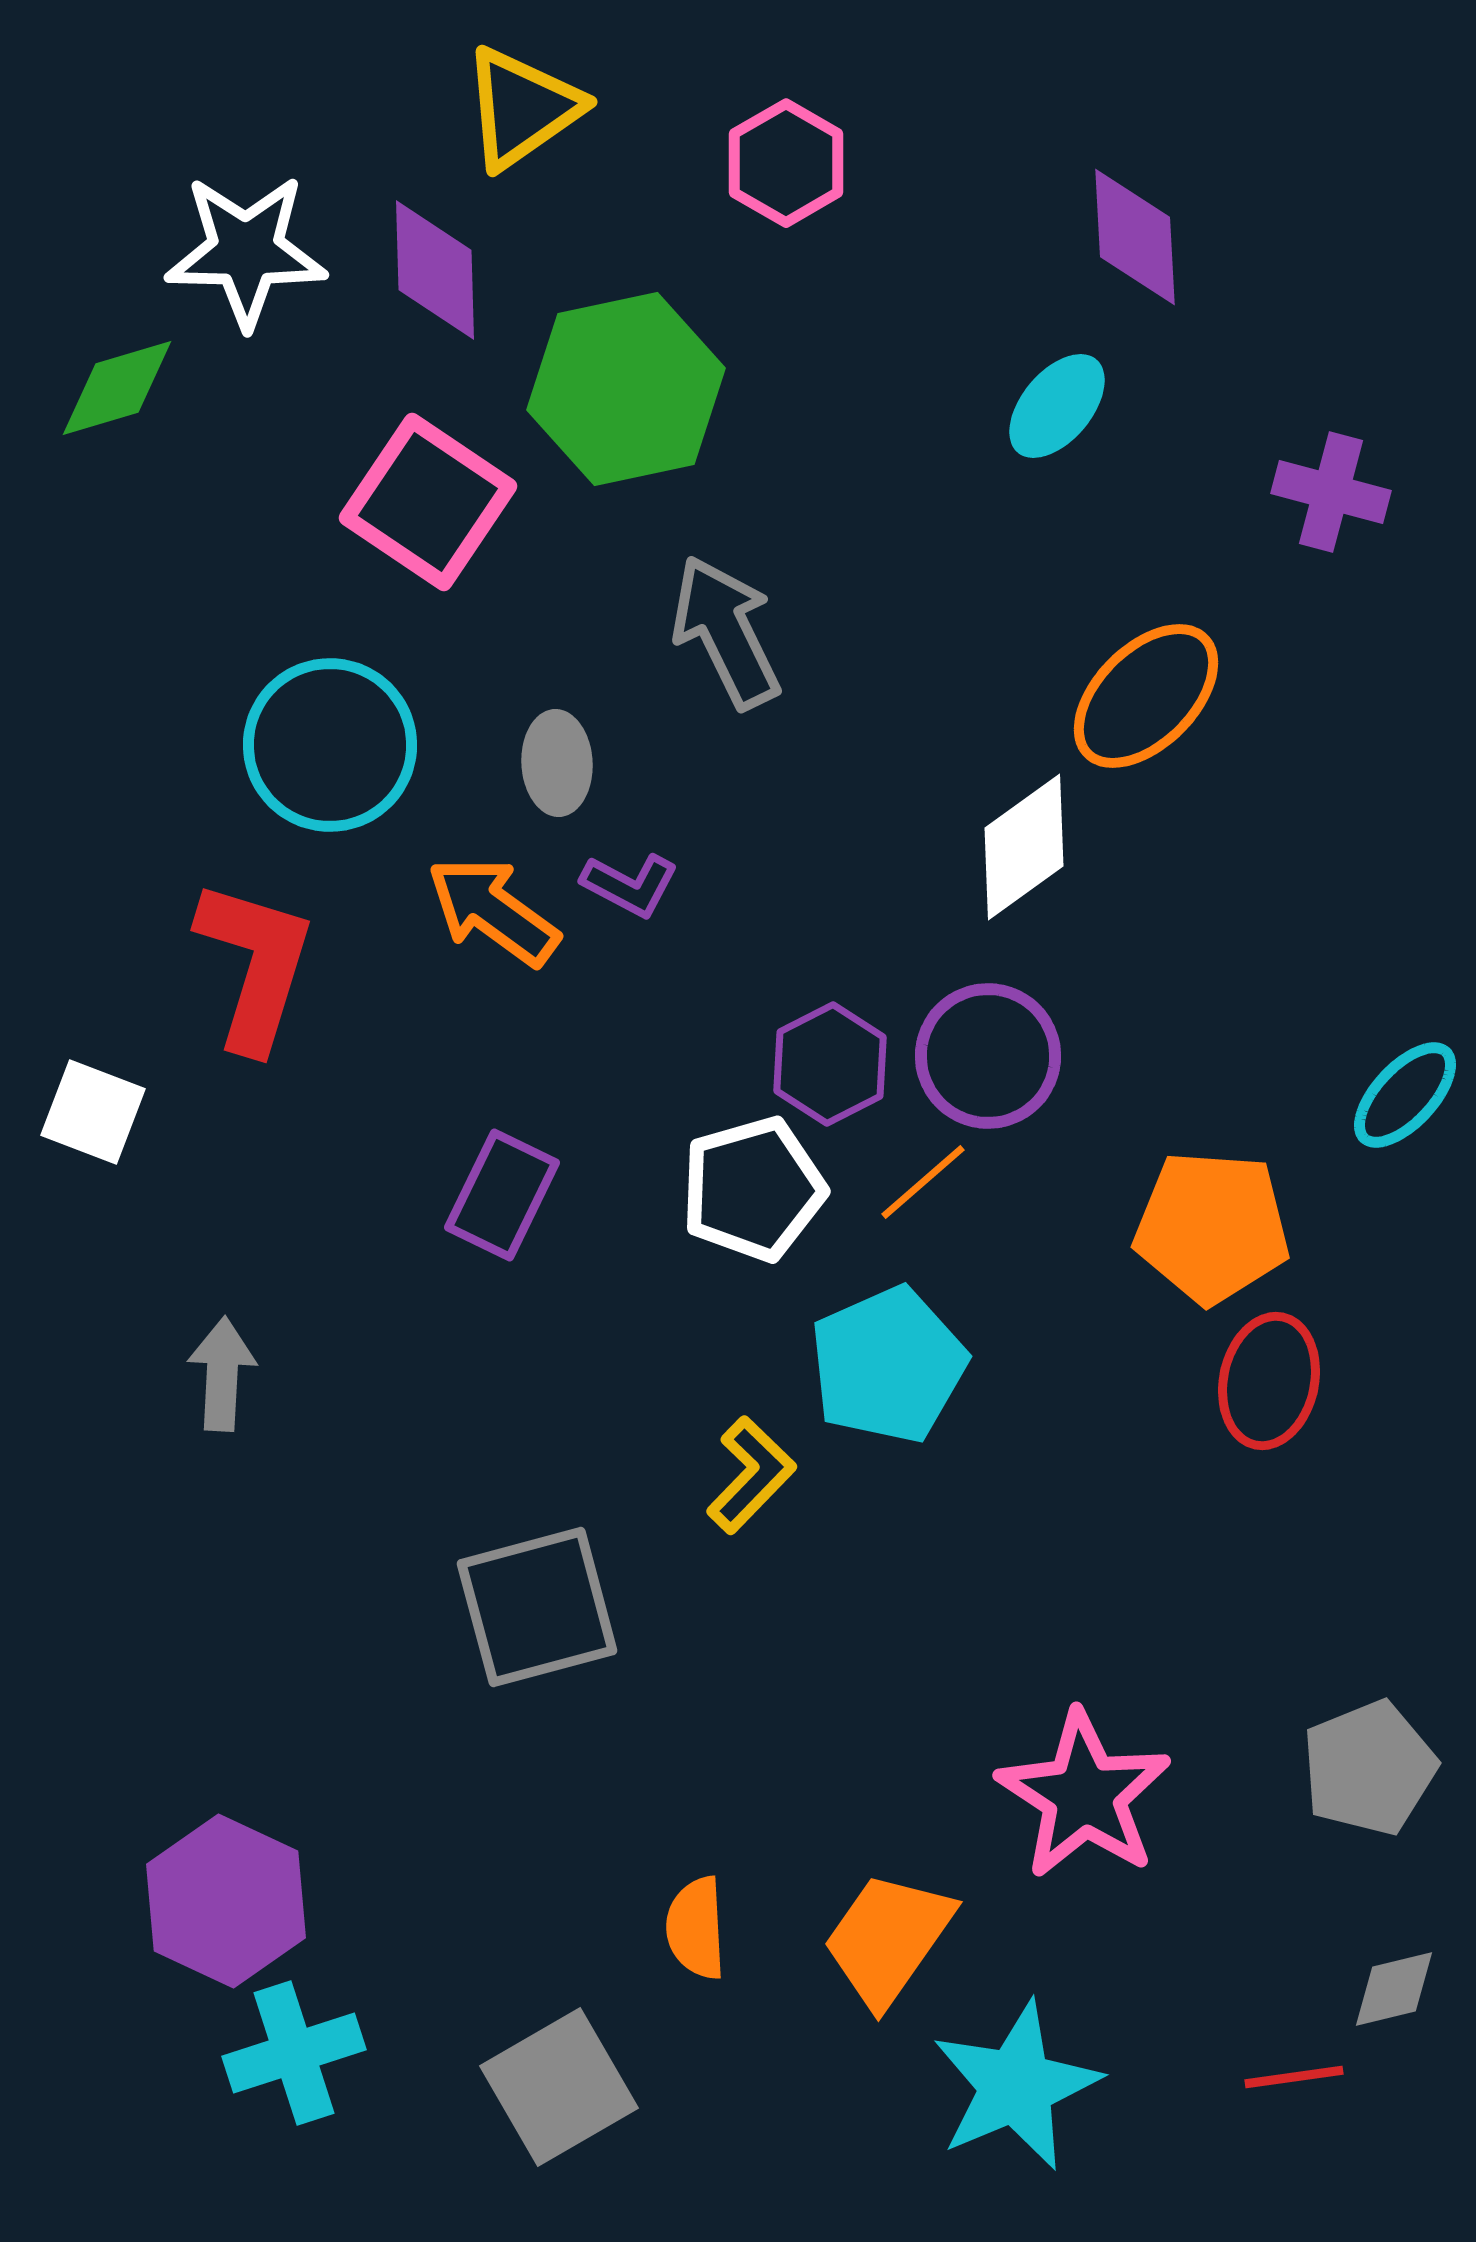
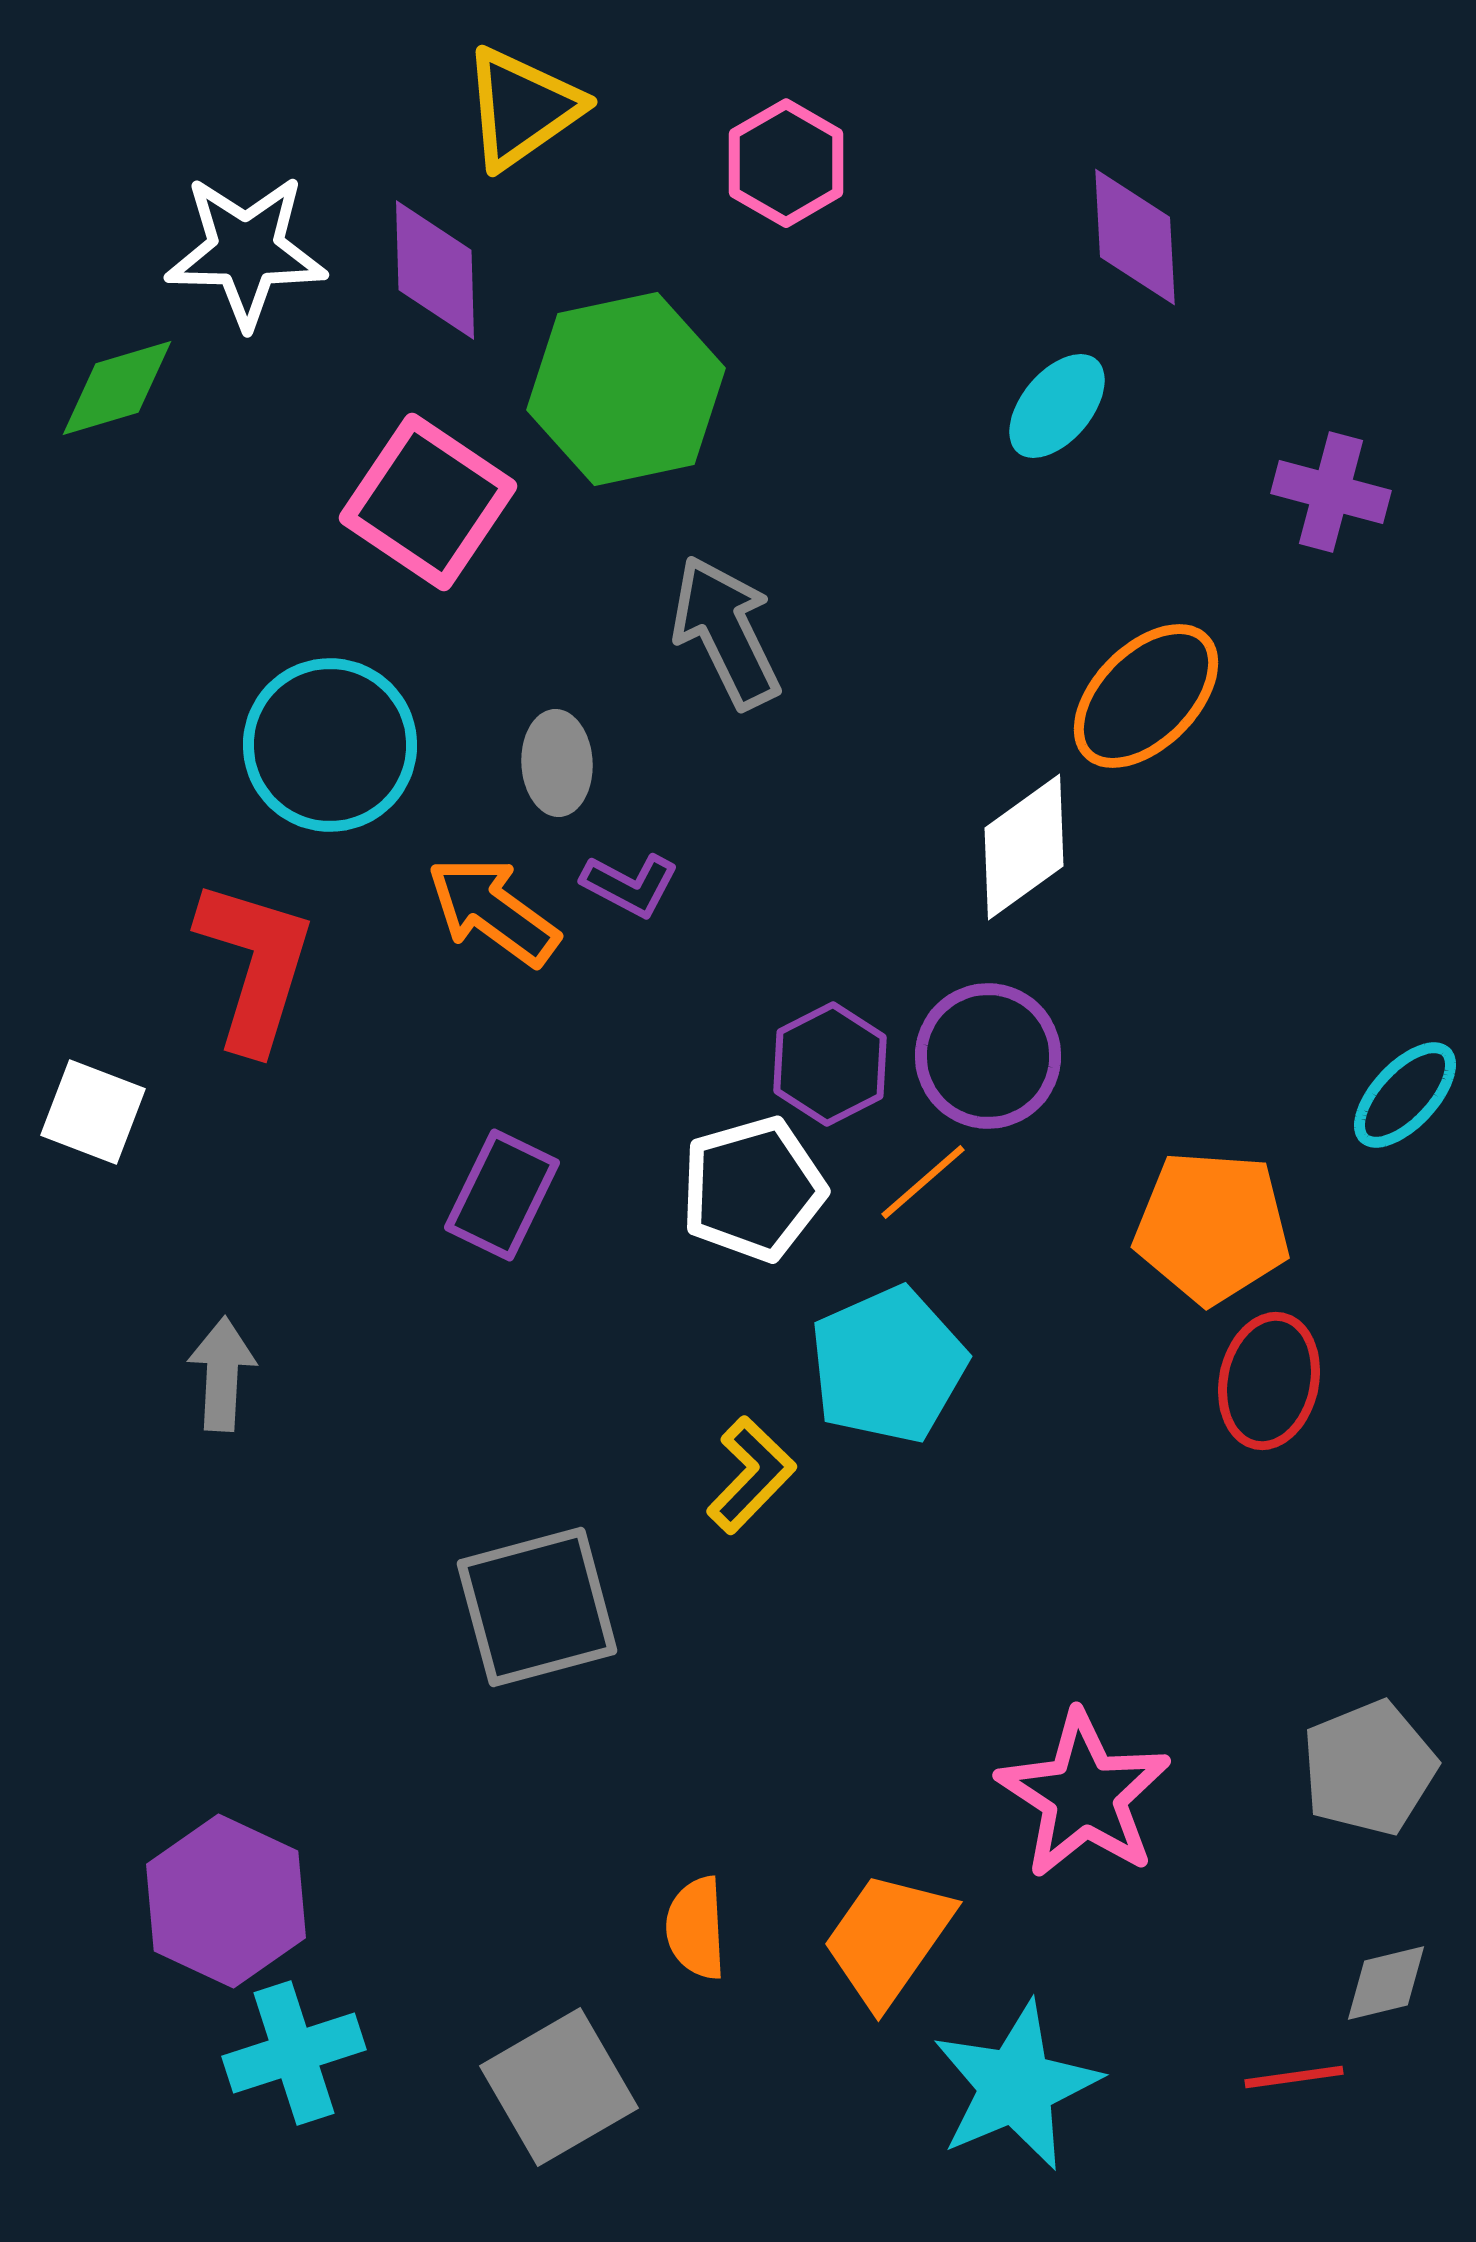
gray diamond at (1394, 1989): moved 8 px left, 6 px up
